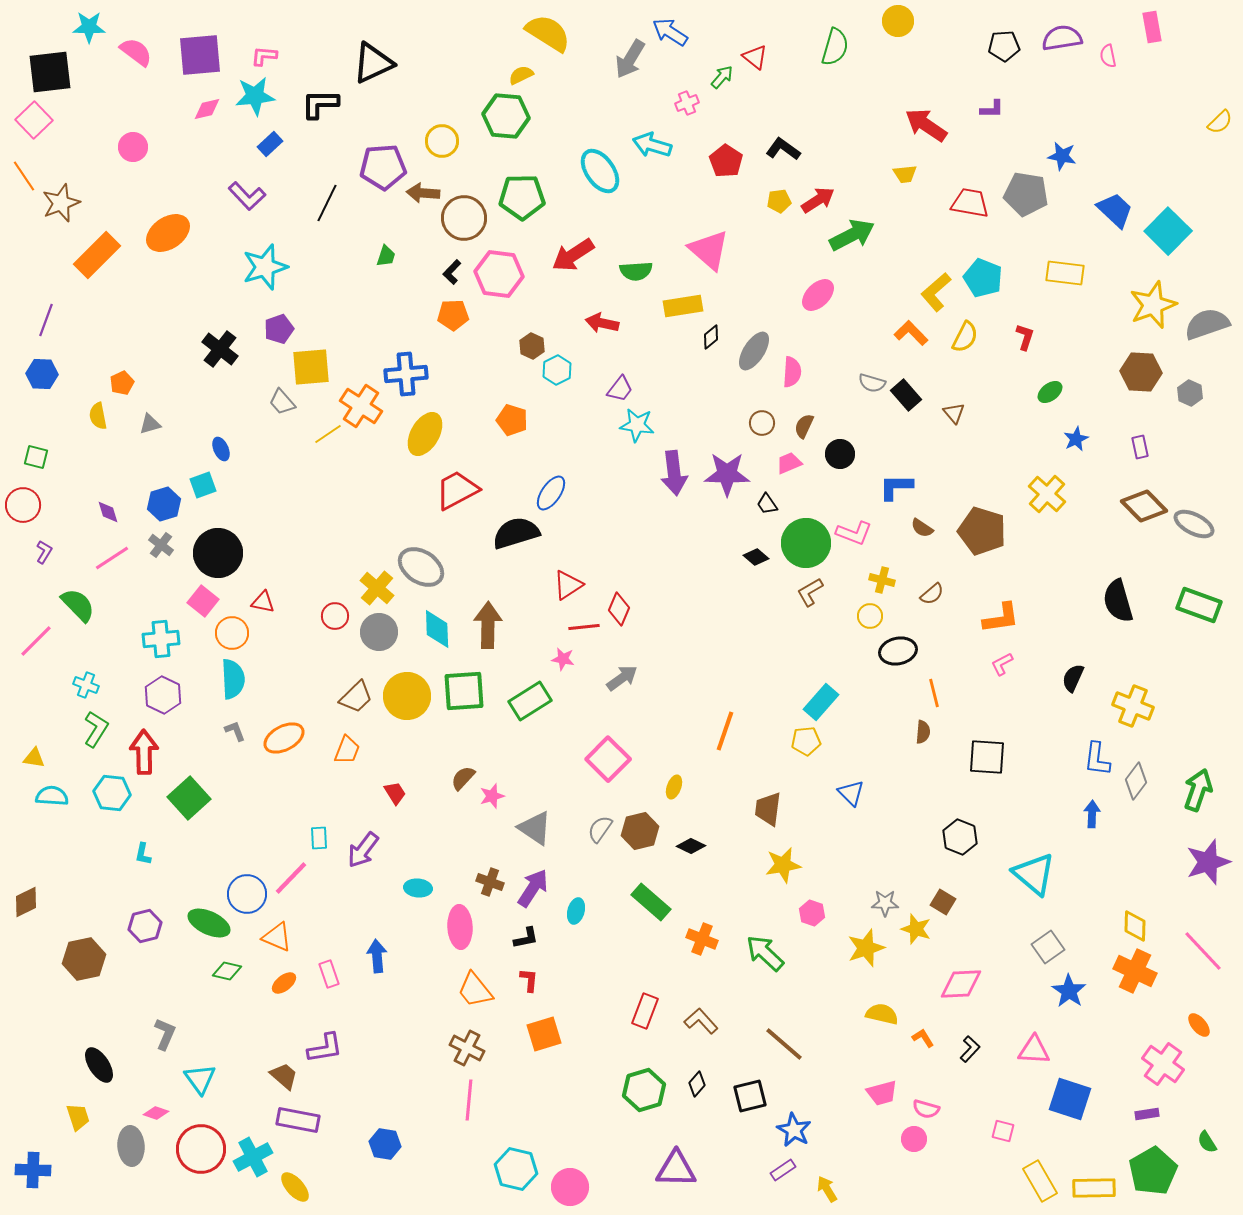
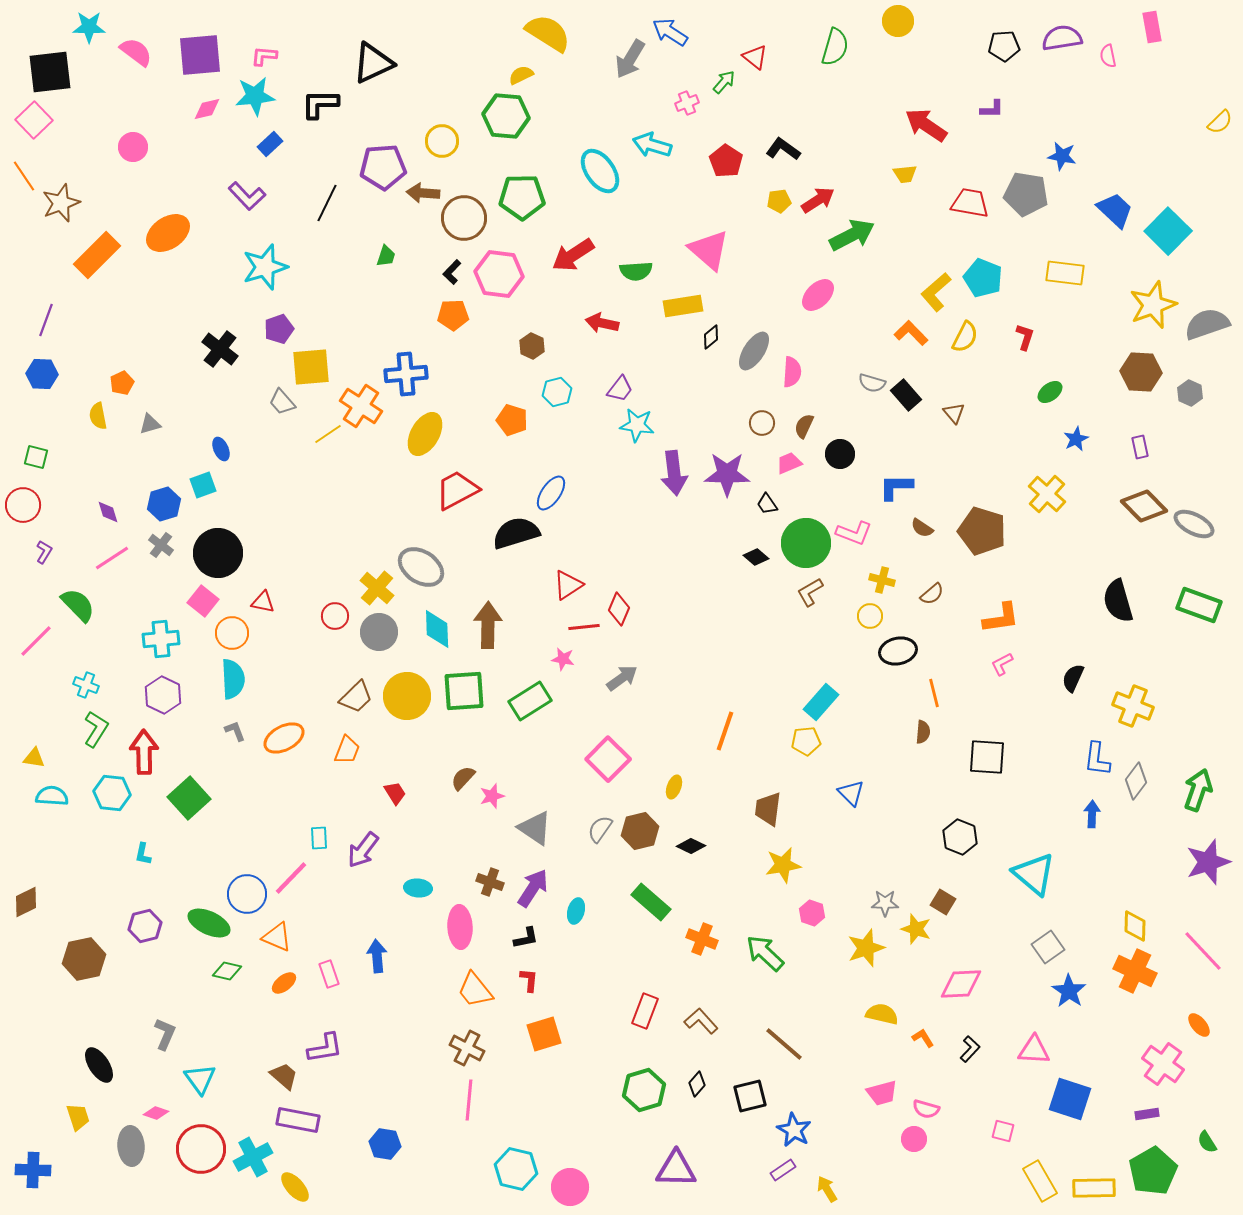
green arrow at (722, 77): moved 2 px right, 5 px down
cyan hexagon at (557, 370): moved 22 px down; rotated 12 degrees clockwise
